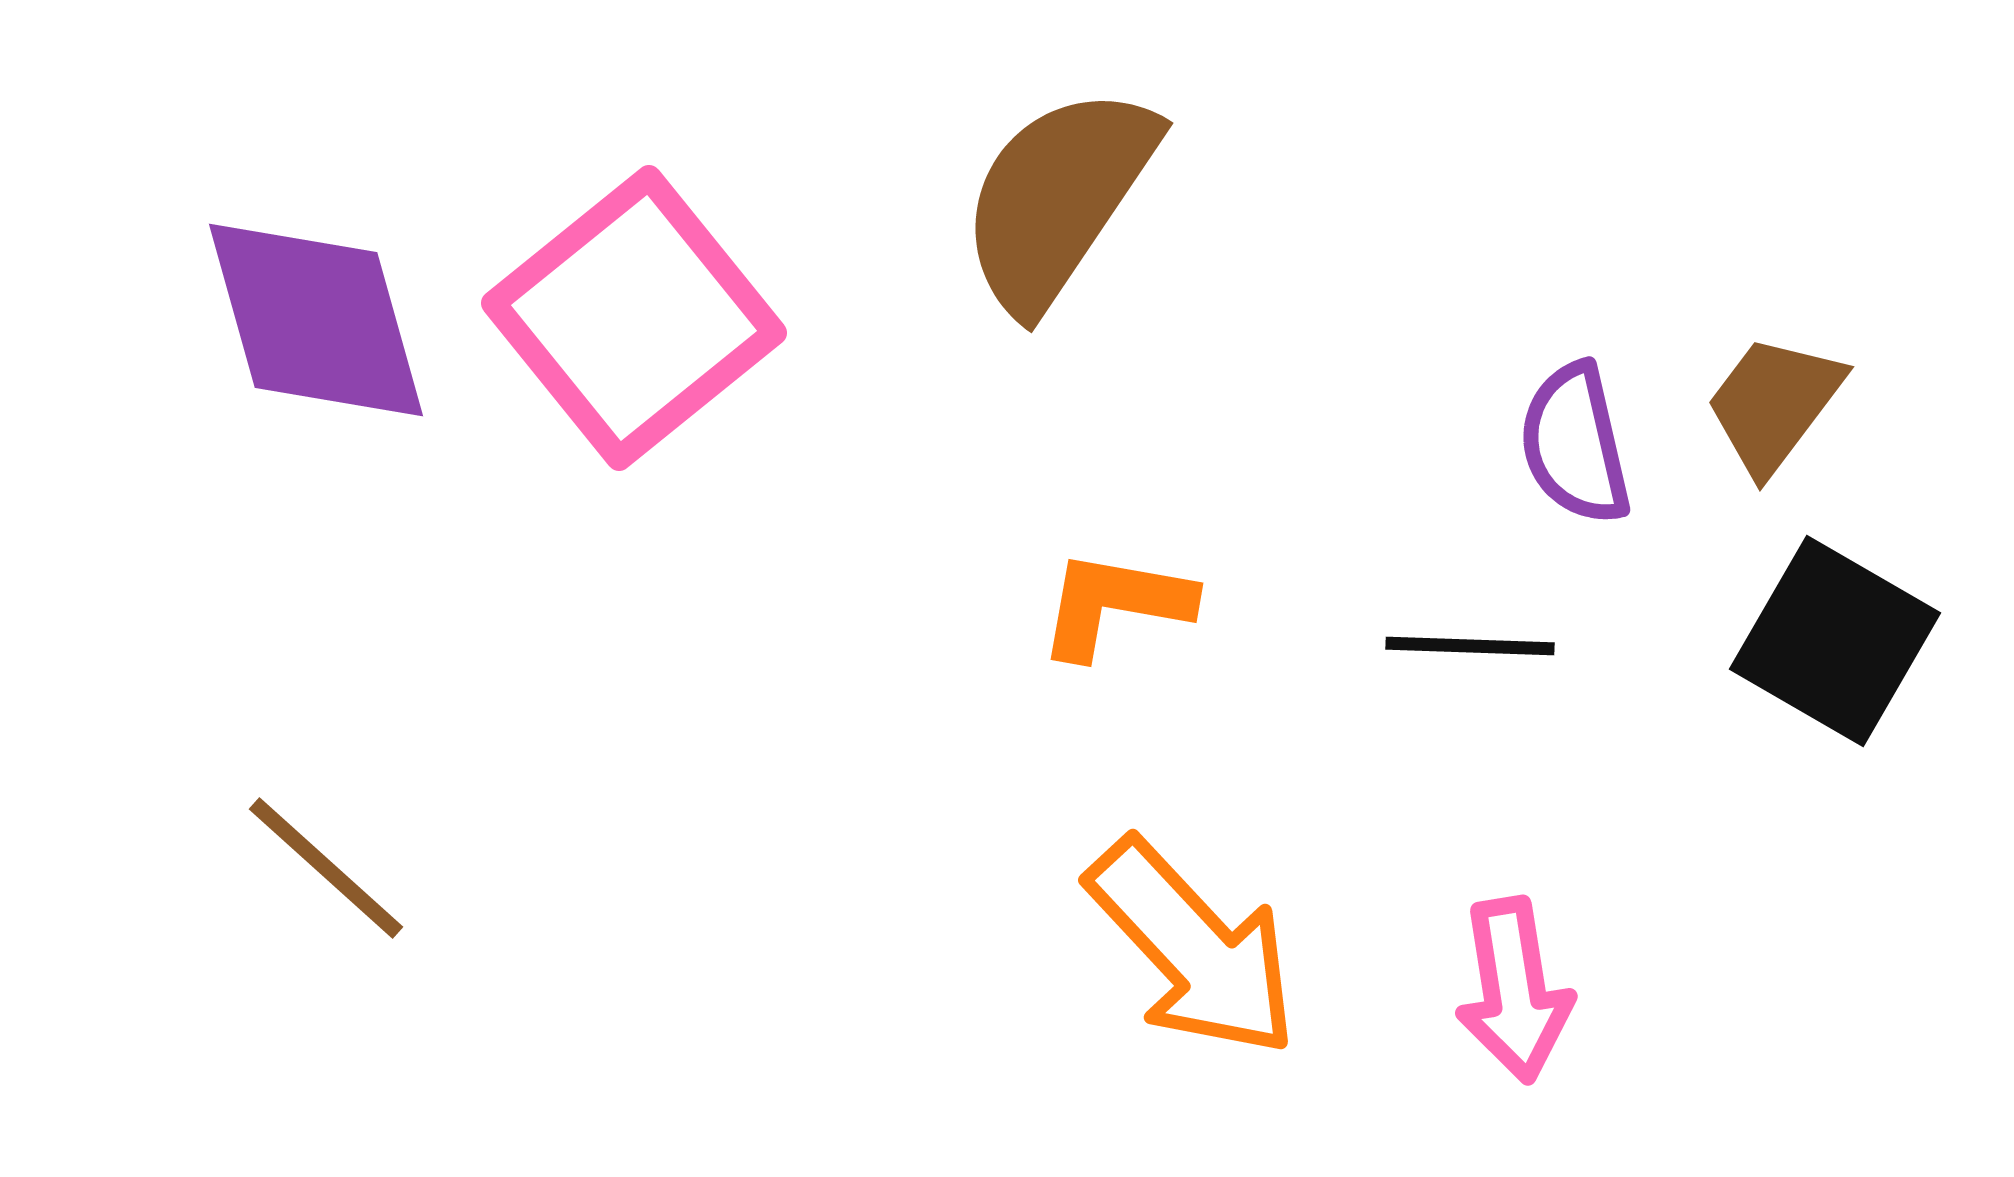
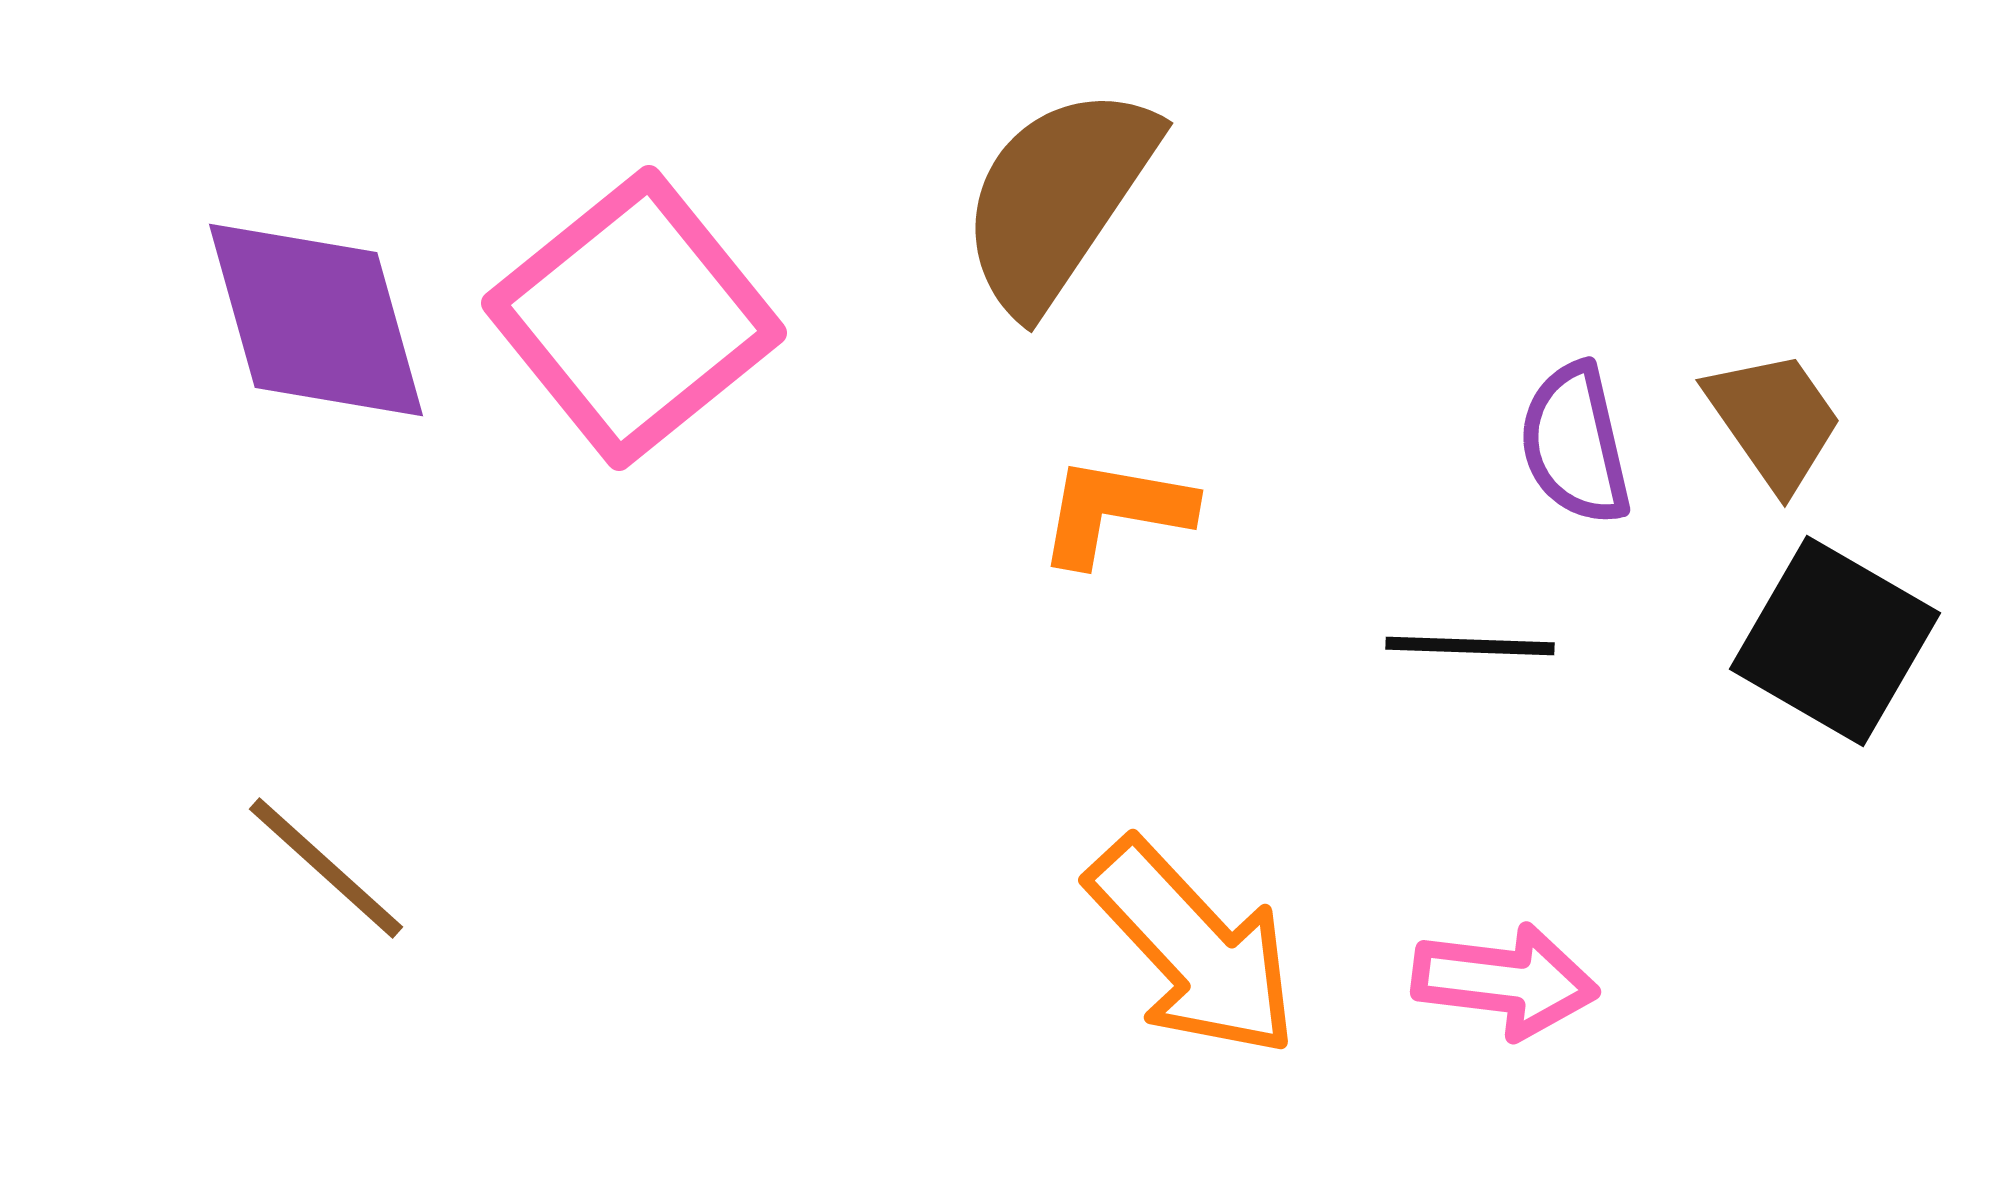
brown trapezoid: moved 16 px down; rotated 108 degrees clockwise
orange L-shape: moved 93 px up
pink arrow: moved 9 px left, 9 px up; rotated 74 degrees counterclockwise
